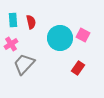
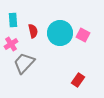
red semicircle: moved 2 px right, 9 px down
cyan circle: moved 5 px up
gray trapezoid: moved 1 px up
red rectangle: moved 12 px down
